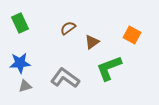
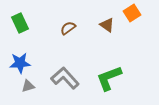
orange square: moved 22 px up; rotated 30 degrees clockwise
brown triangle: moved 15 px right, 17 px up; rotated 49 degrees counterclockwise
green L-shape: moved 10 px down
gray L-shape: rotated 12 degrees clockwise
gray triangle: moved 3 px right
